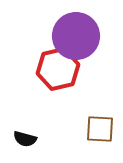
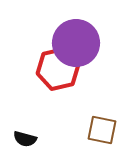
purple circle: moved 7 px down
brown square: moved 2 px right, 1 px down; rotated 8 degrees clockwise
